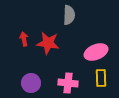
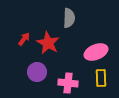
gray semicircle: moved 3 px down
red arrow: rotated 48 degrees clockwise
red star: rotated 20 degrees clockwise
purple circle: moved 6 px right, 11 px up
